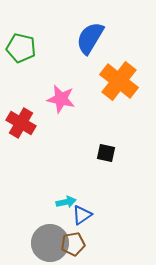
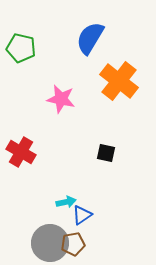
red cross: moved 29 px down
